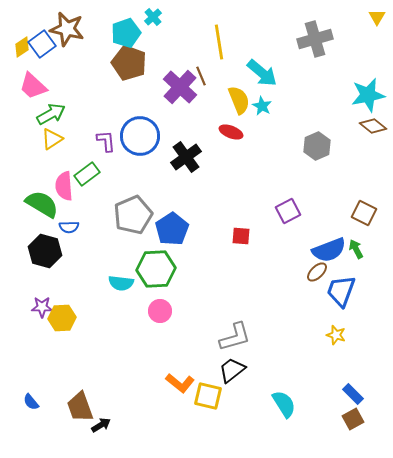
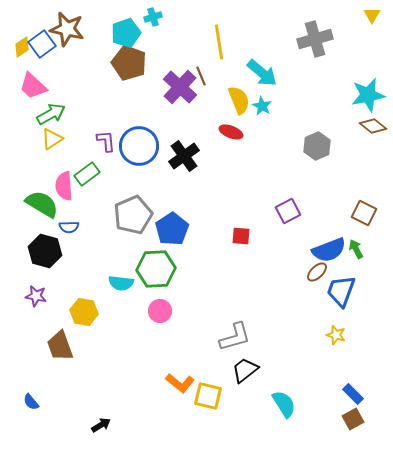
cyan cross at (153, 17): rotated 24 degrees clockwise
yellow triangle at (377, 17): moved 5 px left, 2 px up
blue circle at (140, 136): moved 1 px left, 10 px down
black cross at (186, 157): moved 2 px left, 1 px up
purple star at (42, 307): moved 6 px left, 11 px up; rotated 10 degrees clockwise
yellow hexagon at (62, 318): moved 22 px right, 6 px up; rotated 12 degrees clockwise
black trapezoid at (232, 370): moved 13 px right
brown trapezoid at (80, 407): moved 20 px left, 61 px up
